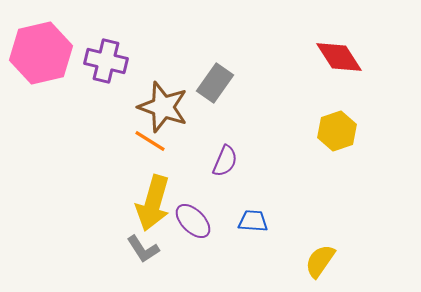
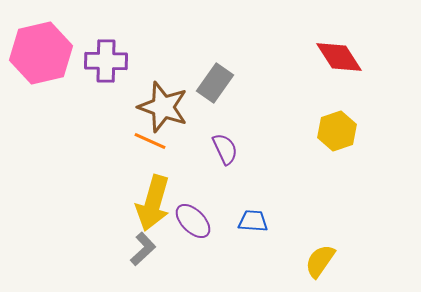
purple cross: rotated 12 degrees counterclockwise
orange line: rotated 8 degrees counterclockwise
purple semicircle: moved 12 px up; rotated 48 degrees counterclockwise
gray L-shape: rotated 100 degrees counterclockwise
